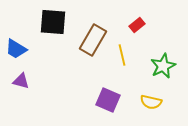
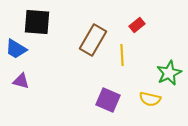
black square: moved 16 px left
yellow line: rotated 10 degrees clockwise
green star: moved 6 px right, 7 px down
yellow semicircle: moved 1 px left, 3 px up
